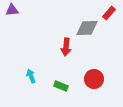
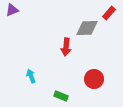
purple triangle: rotated 16 degrees counterclockwise
green rectangle: moved 10 px down
